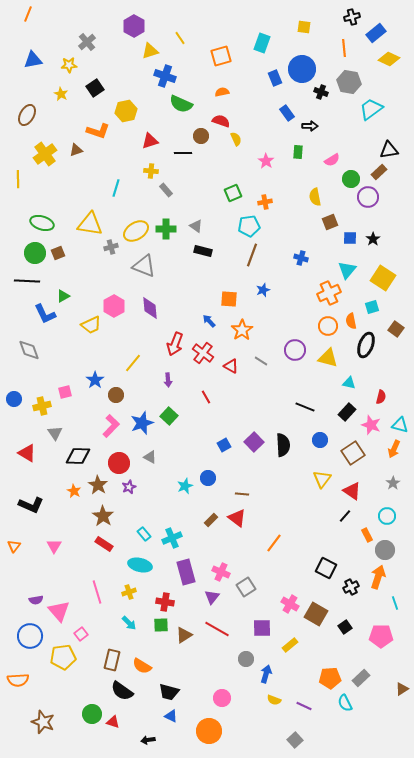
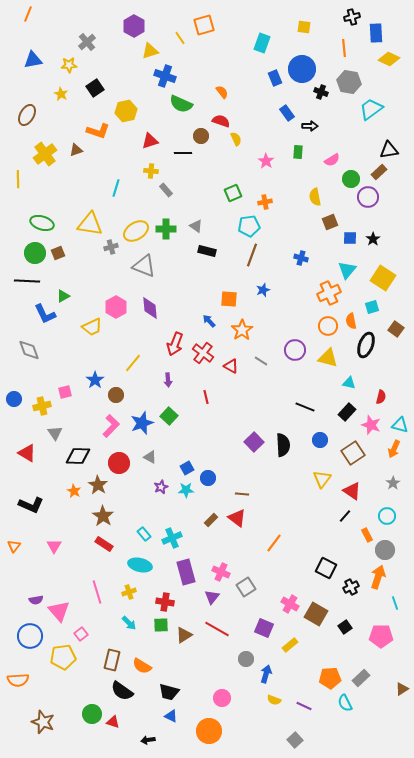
blue rectangle at (376, 33): rotated 54 degrees counterclockwise
orange square at (221, 56): moved 17 px left, 31 px up
orange semicircle at (222, 92): rotated 64 degrees clockwise
black rectangle at (203, 251): moved 4 px right
pink hexagon at (114, 306): moved 2 px right, 1 px down
yellow trapezoid at (91, 325): moved 1 px right, 2 px down
red line at (206, 397): rotated 16 degrees clockwise
blue square at (224, 445): moved 37 px left, 23 px down
cyan star at (185, 486): moved 1 px right, 4 px down; rotated 21 degrees clockwise
purple star at (129, 487): moved 32 px right
purple square at (262, 628): moved 2 px right; rotated 24 degrees clockwise
